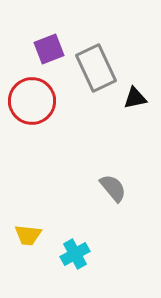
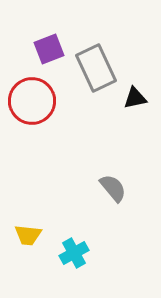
cyan cross: moved 1 px left, 1 px up
